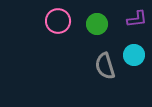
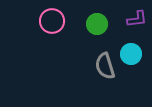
pink circle: moved 6 px left
cyan circle: moved 3 px left, 1 px up
